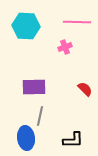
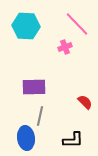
pink line: moved 2 px down; rotated 44 degrees clockwise
red semicircle: moved 13 px down
